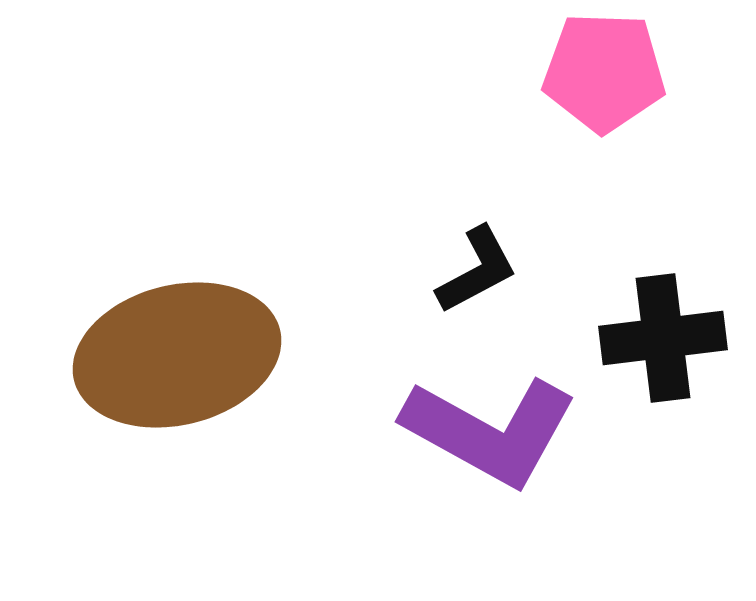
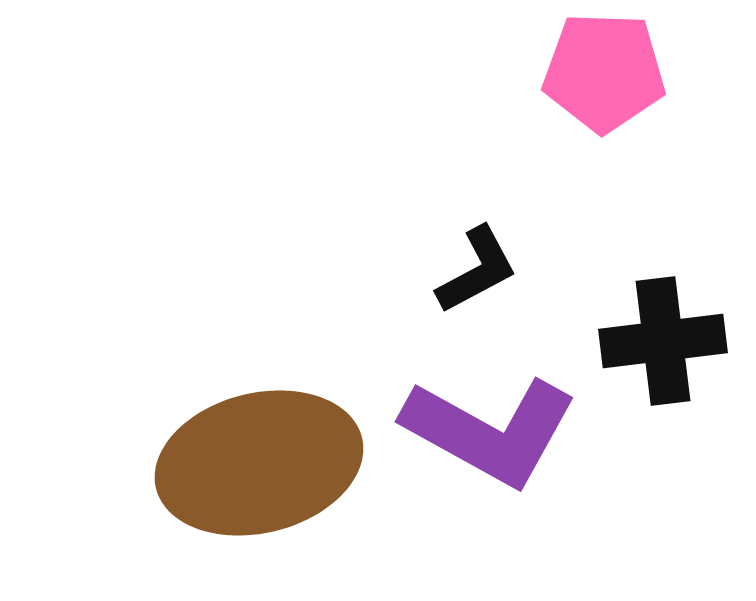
black cross: moved 3 px down
brown ellipse: moved 82 px right, 108 px down
